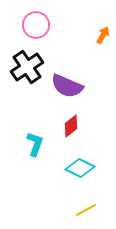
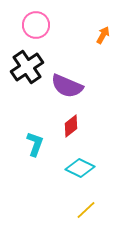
yellow line: rotated 15 degrees counterclockwise
